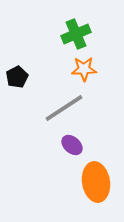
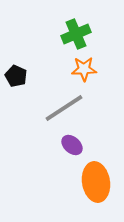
black pentagon: moved 1 px left, 1 px up; rotated 20 degrees counterclockwise
